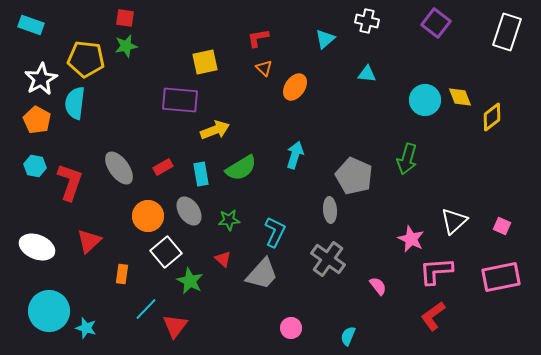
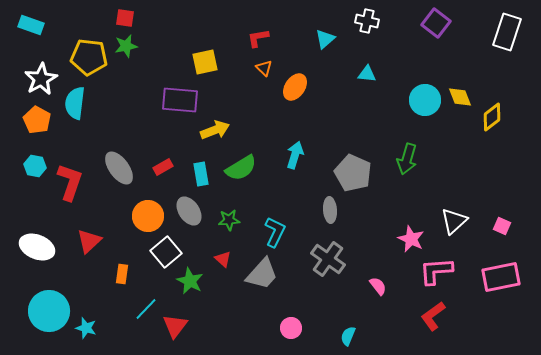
yellow pentagon at (86, 59): moved 3 px right, 2 px up
gray pentagon at (354, 176): moved 1 px left, 3 px up
